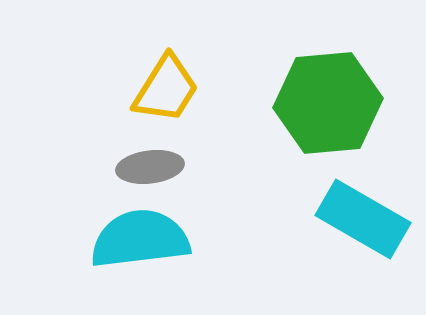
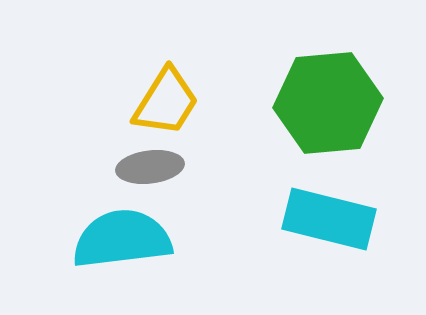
yellow trapezoid: moved 13 px down
cyan rectangle: moved 34 px left; rotated 16 degrees counterclockwise
cyan semicircle: moved 18 px left
